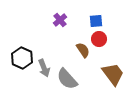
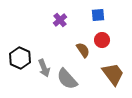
blue square: moved 2 px right, 6 px up
red circle: moved 3 px right, 1 px down
black hexagon: moved 2 px left
